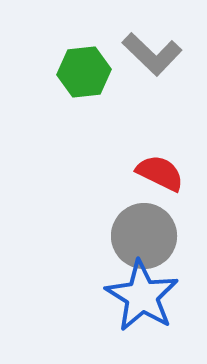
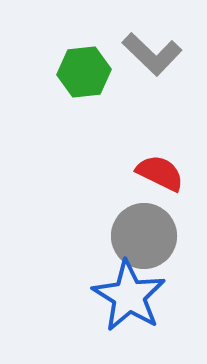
blue star: moved 13 px left
